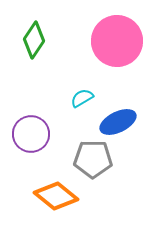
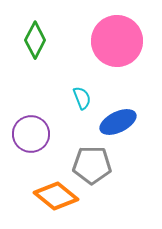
green diamond: moved 1 px right; rotated 6 degrees counterclockwise
cyan semicircle: rotated 100 degrees clockwise
gray pentagon: moved 1 px left, 6 px down
